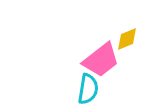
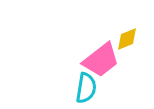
cyan semicircle: moved 2 px left, 1 px up
